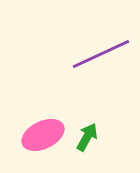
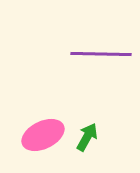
purple line: rotated 26 degrees clockwise
